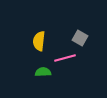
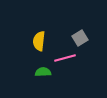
gray square: rotated 28 degrees clockwise
